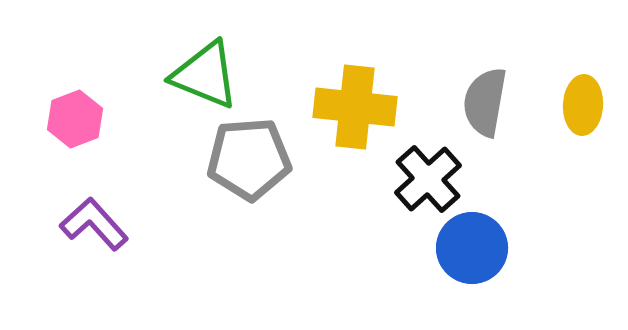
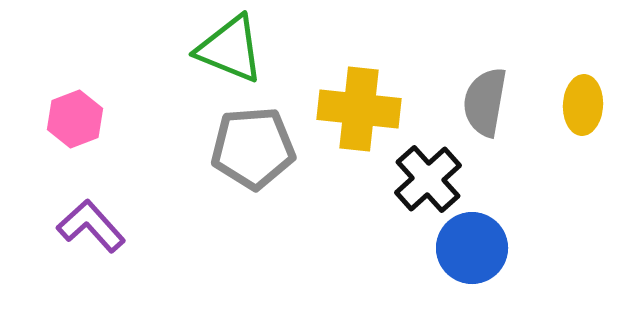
green triangle: moved 25 px right, 26 px up
yellow cross: moved 4 px right, 2 px down
gray pentagon: moved 4 px right, 11 px up
purple L-shape: moved 3 px left, 2 px down
